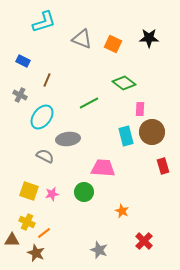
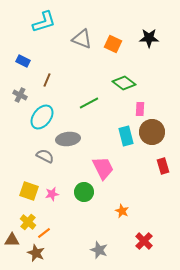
pink trapezoid: rotated 60 degrees clockwise
yellow cross: moved 1 px right; rotated 14 degrees clockwise
